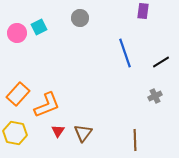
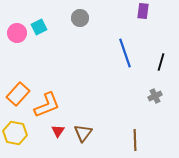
black line: rotated 42 degrees counterclockwise
